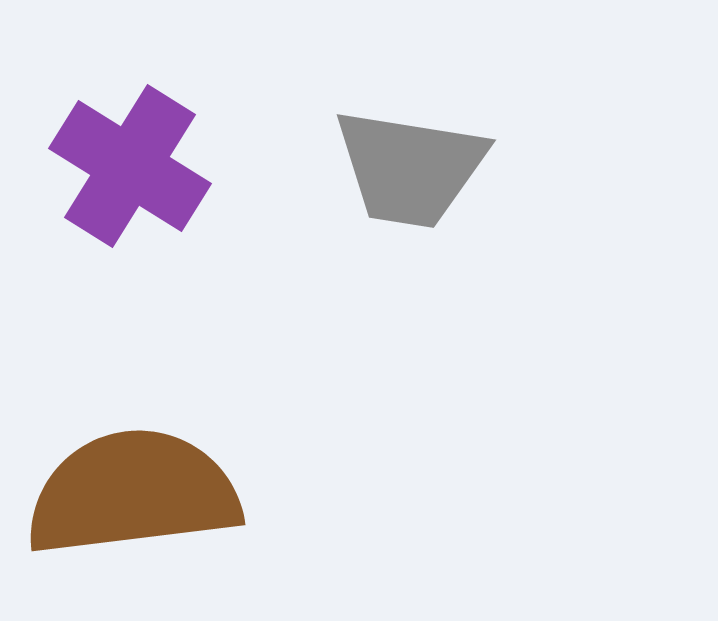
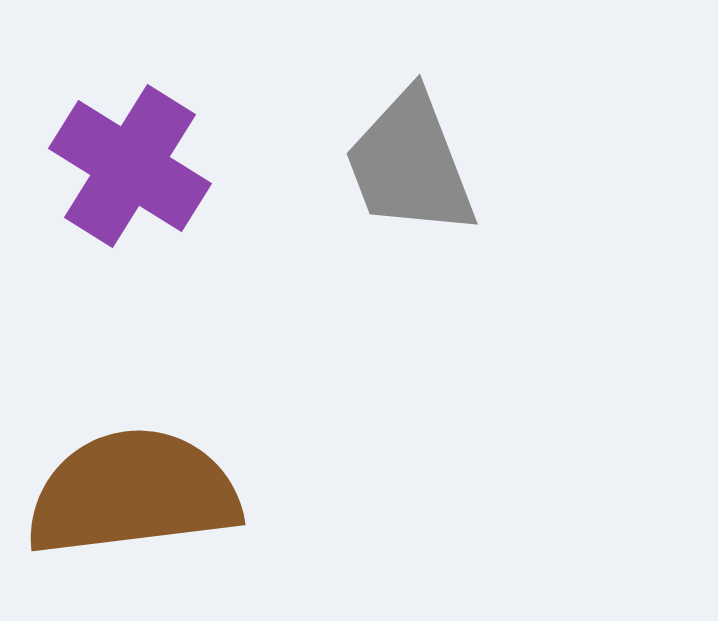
gray trapezoid: moved 4 px up; rotated 60 degrees clockwise
